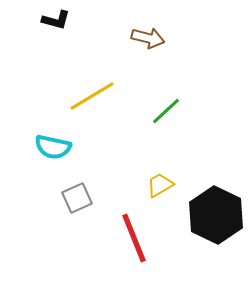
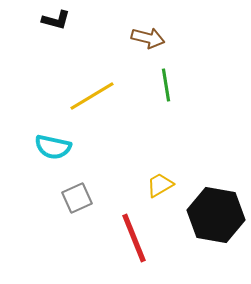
green line: moved 26 px up; rotated 56 degrees counterclockwise
black hexagon: rotated 16 degrees counterclockwise
